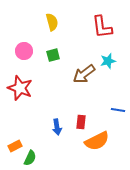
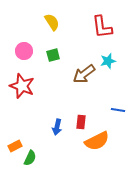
yellow semicircle: rotated 18 degrees counterclockwise
red star: moved 2 px right, 2 px up
blue arrow: rotated 21 degrees clockwise
